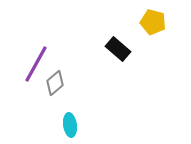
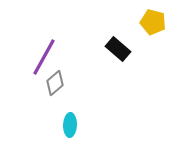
purple line: moved 8 px right, 7 px up
cyan ellipse: rotated 10 degrees clockwise
